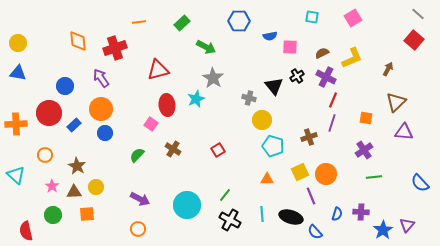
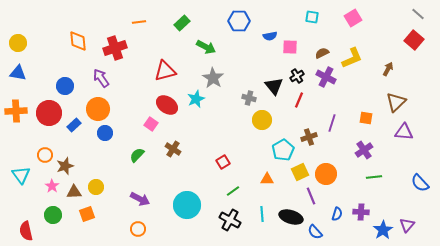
red triangle at (158, 70): moved 7 px right, 1 px down
red line at (333, 100): moved 34 px left
red ellipse at (167, 105): rotated 50 degrees counterclockwise
orange circle at (101, 109): moved 3 px left
orange cross at (16, 124): moved 13 px up
cyan pentagon at (273, 146): moved 10 px right, 4 px down; rotated 25 degrees clockwise
red square at (218, 150): moved 5 px right, 12 px down
brown star at (77, 166): moved 12 px left; rotated 24 degrees clockwise
cyan triangle at (16, 175): moved 5 px right; rotated 12 degrees clockwise
green line at (225, 195): moved 8 px right, 4 px up; rotated 16 degrees clockwise
orange square at (87, 214): rotated 14 degrees counterclockwise
